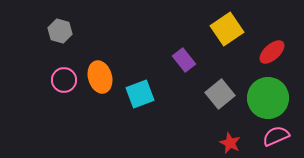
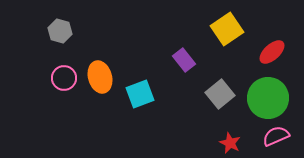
pink circle: moved 2 px up
